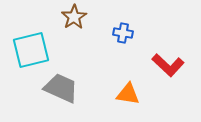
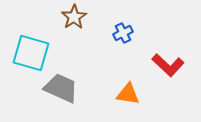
blue cross: rotated 36 degrees counterclockwise
cyan square: moved 3 px down; rotated 30 degrees clockwise
